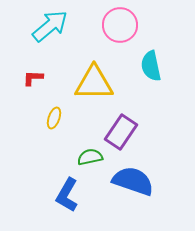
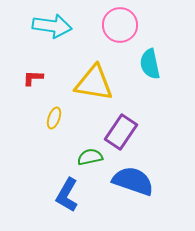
cyan arrow: moved 2 px right; rotated 48 degrees clockwise
cyan semicircle: moved 1 px left, 2 px up
yellow triangle: rotated 9 degrees clockwise
